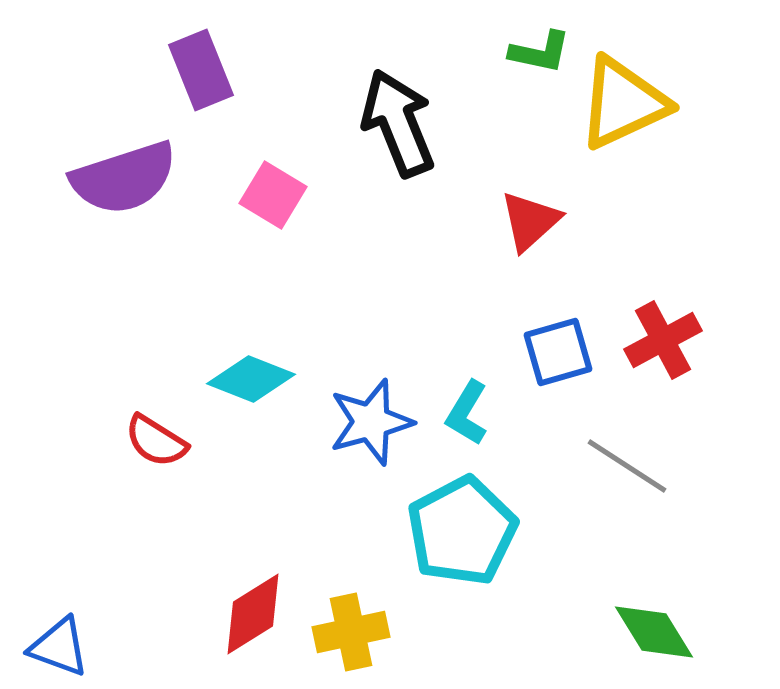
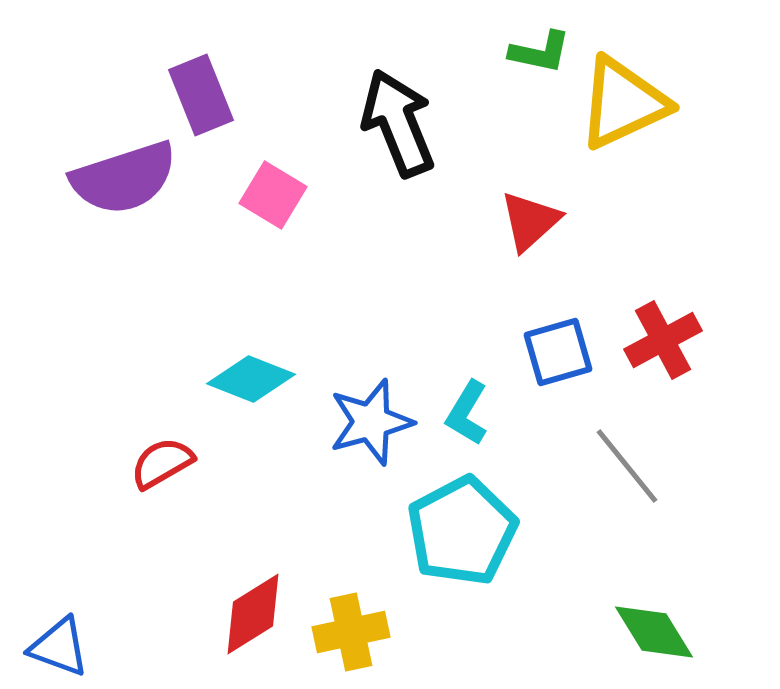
purple rectangle: moved 25 px down
red semicircle: moved 6 px right, 22 px down; rotated 118 degrees clockwise
gray line: rotated 18 degrees clockwise
